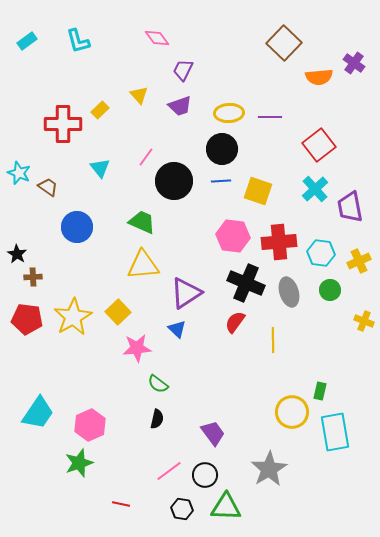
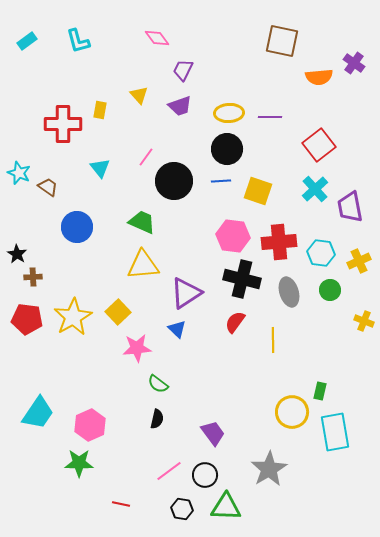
brown square at (284, 43): moved 2 px left, 2 px up; rotated 32 degrees counterclockwise
yellow rectangle at (100, 110): rotated 36 degrees counterclockwise
black circle at (222, 149): moved 5 px right
black cross at (246, 283): moved 4 px left, 4 px up; rotated 9 degrees counterclockwise
green star at (79, 463): rotated 20 degrees clockwise
